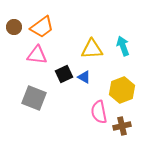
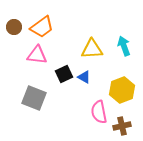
cyan arrow: moved 1 px right
